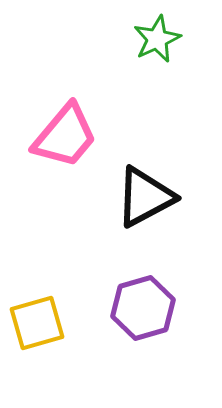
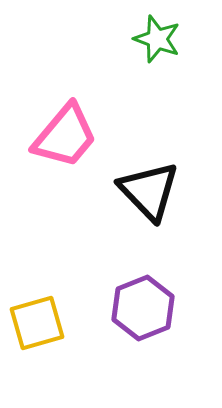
green star: rotated 27 degrees counterclockwise
black triangle: moved 4 px right, 6 px up; rotated 46 degrees counterclockwise
purple hexagon: rotated 6 degrees counterclockwise
